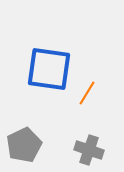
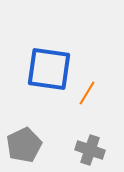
gray cross: moved 1 px right
